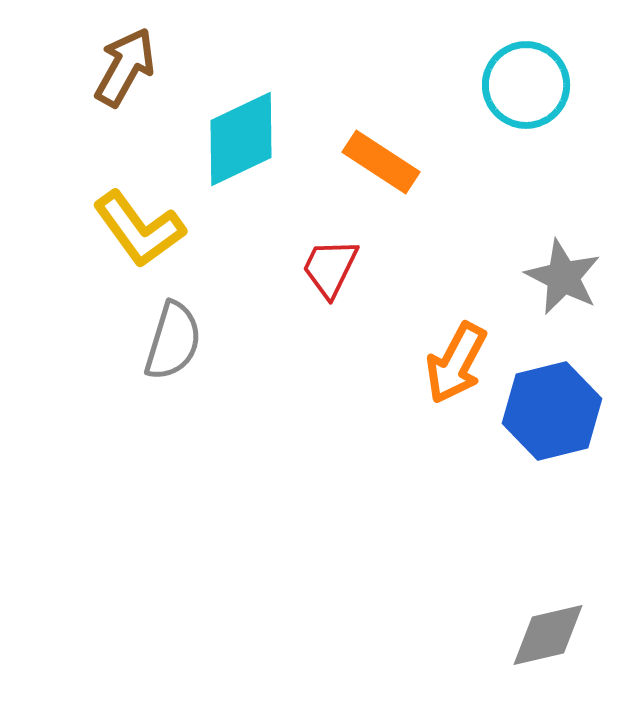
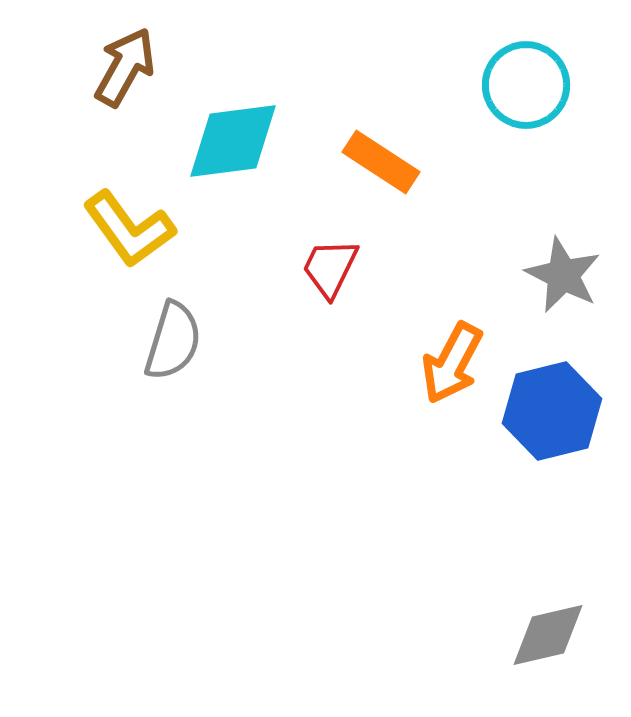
cyan diamond: moved 8 px left, 2 px down; rotated 18 degrees clockwise
yellow L-shape: moved 10 px left
gray star: moved 2 px up
orange arrow: moved 4 px left
